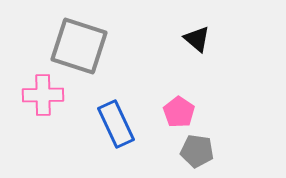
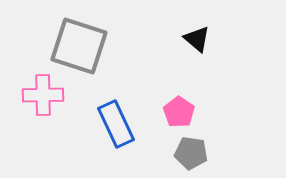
gray pentagon: moved 6 px left, 2 px down
